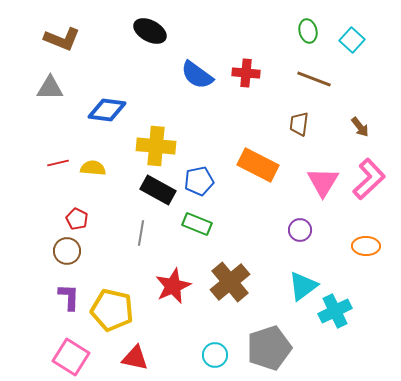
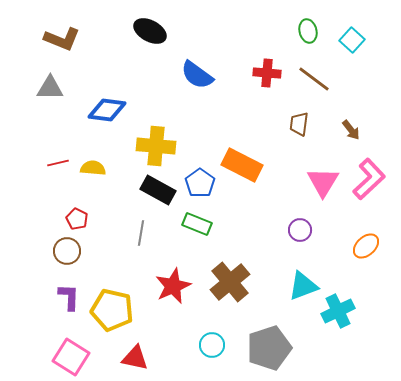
red cross: moved 21 px right
brown line: rotated 16 degrees clockwise
brown arrow: moved 9 px left, 3 px down
orange rectangle: moved 16 px left
blue pentagon: moved 1 px right, 2 px down; rotated 24 degrees counterclockwise
orange ellipse: rotated 44 degrees counterclockwise
cyan triangle: rotated 16 degrees clockwise
cyan cross: moved 3 px right
cyan circle: moved 3 px left, 10 px up
